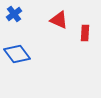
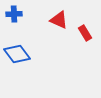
blue cross: rotated 35 degrees clockwise
red rectangle: rotated 35 degrees counterclockwise
